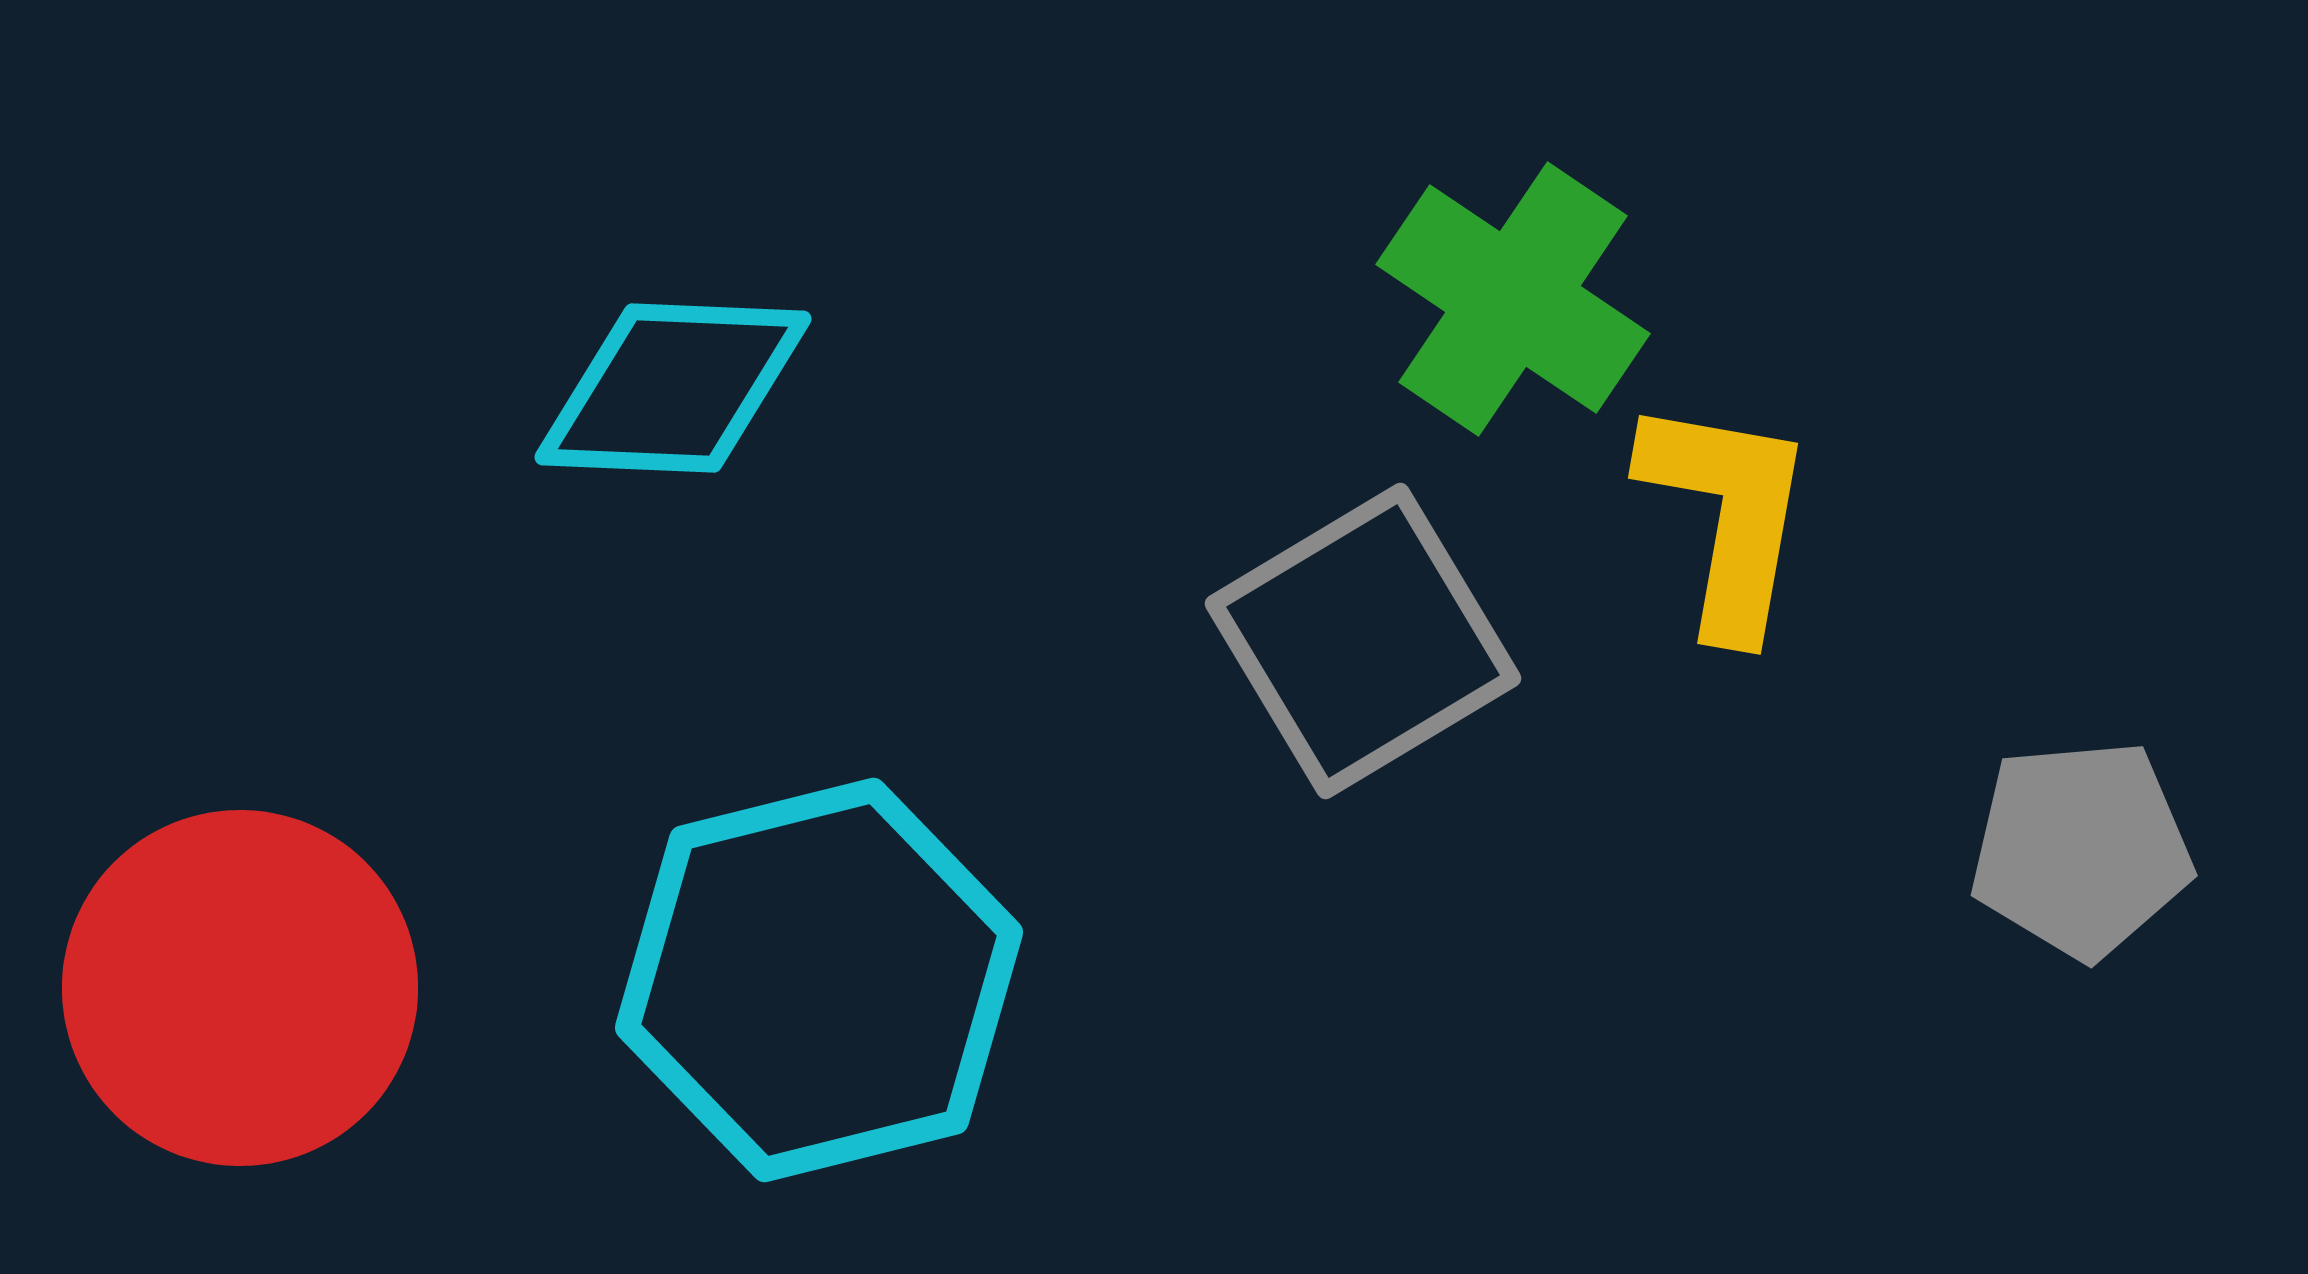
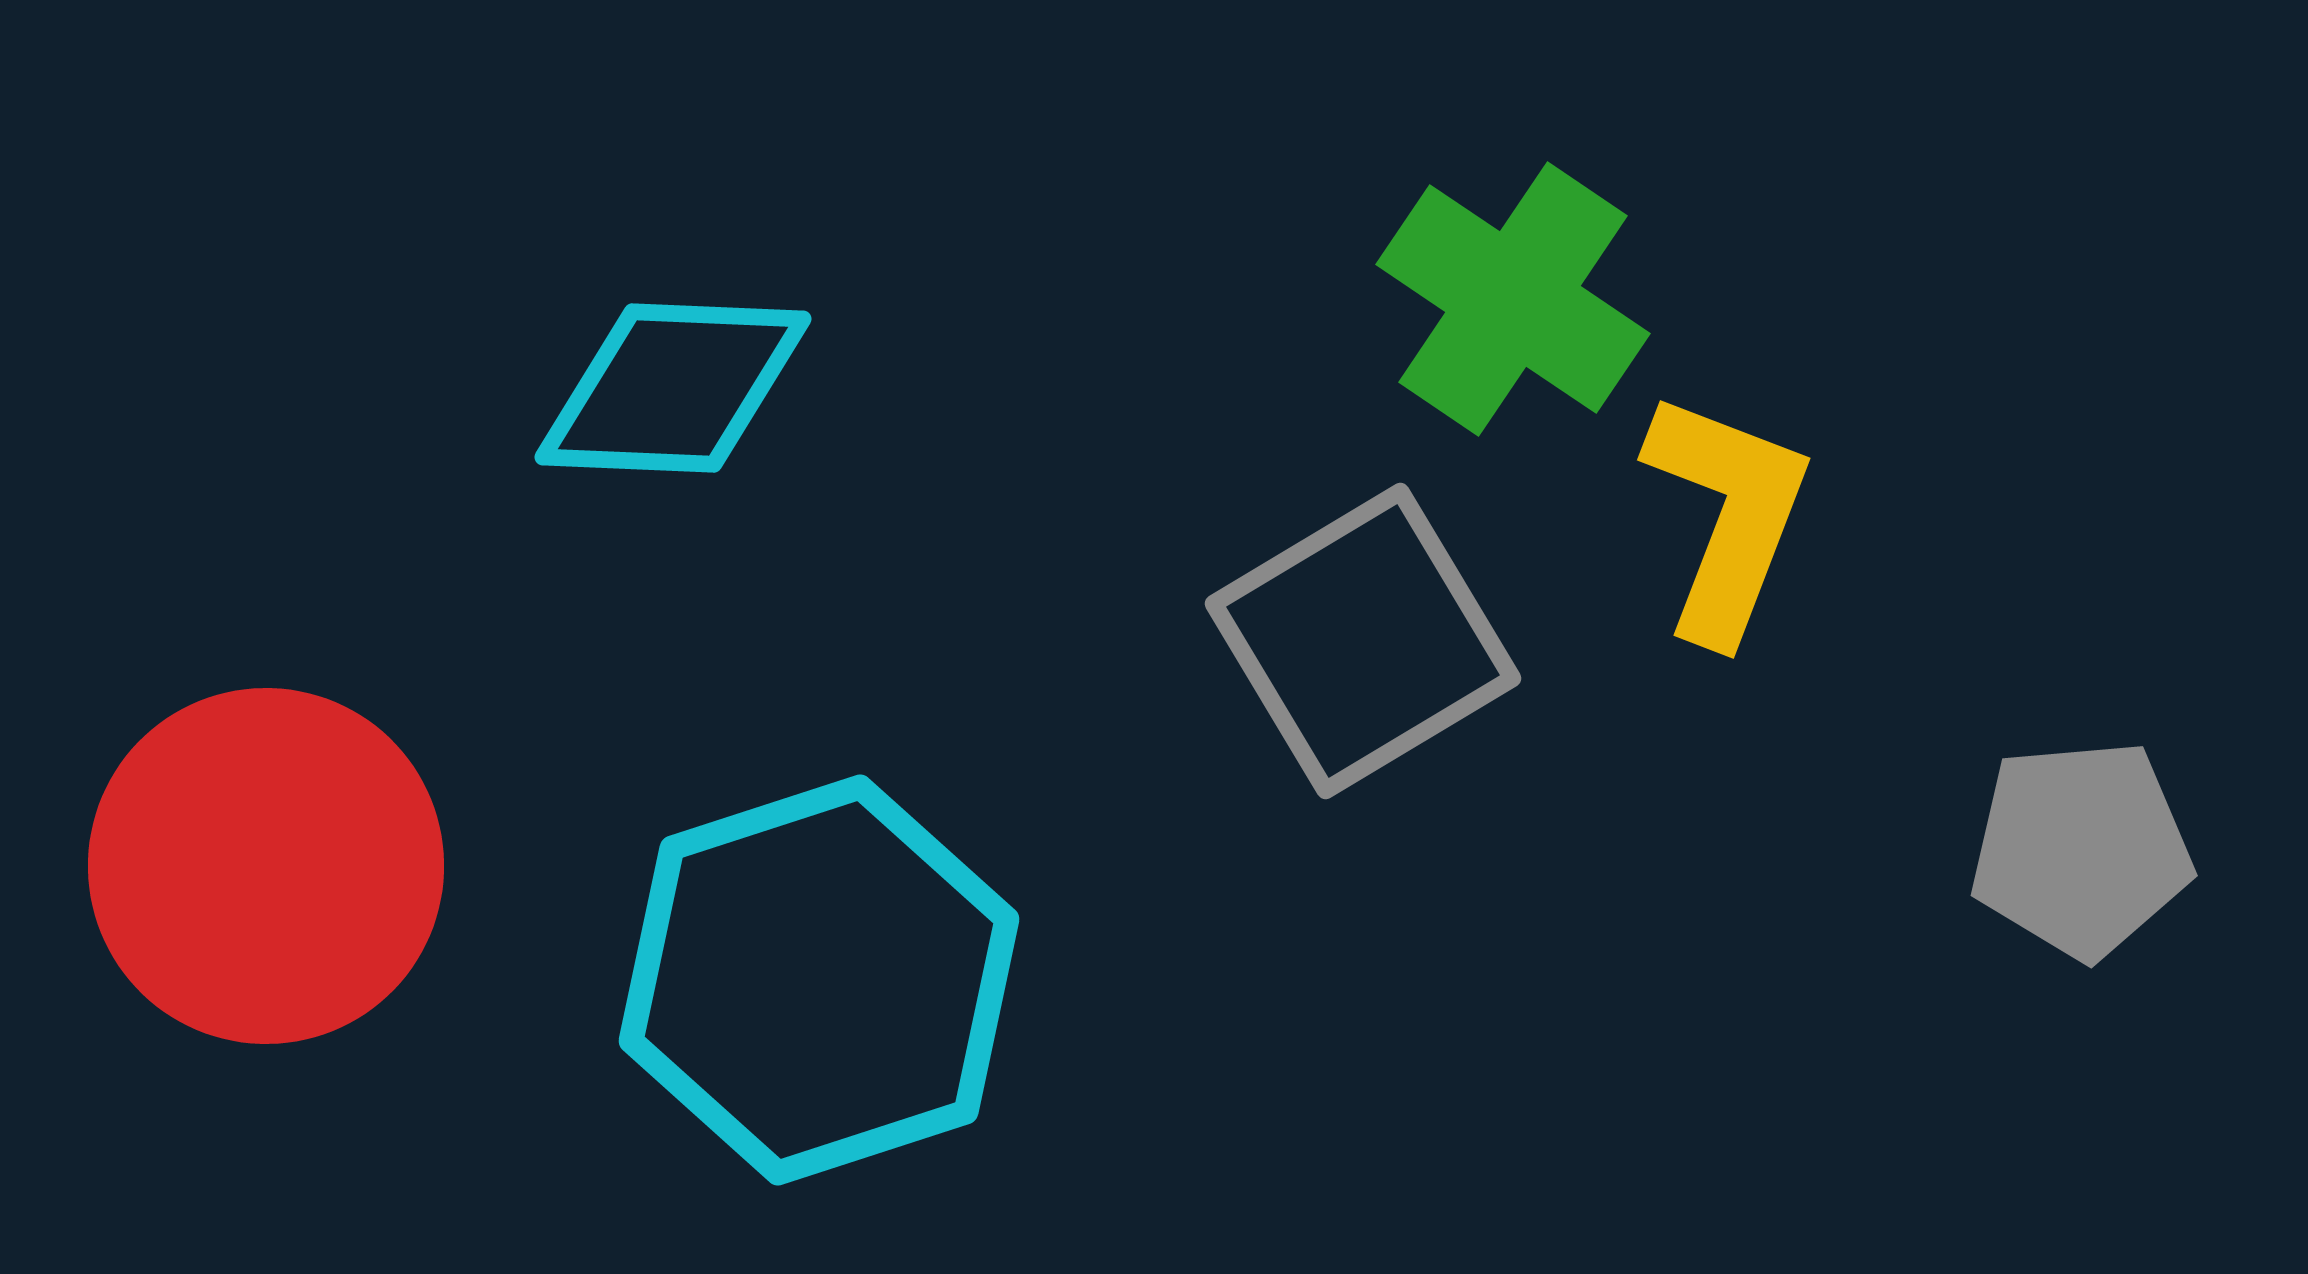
yellow L-shape: rotated 11 degrees clockwise
cyan hexagon: rotated 4 degrees counterclockwise
red circle: moved 26 px right, 122 px up
